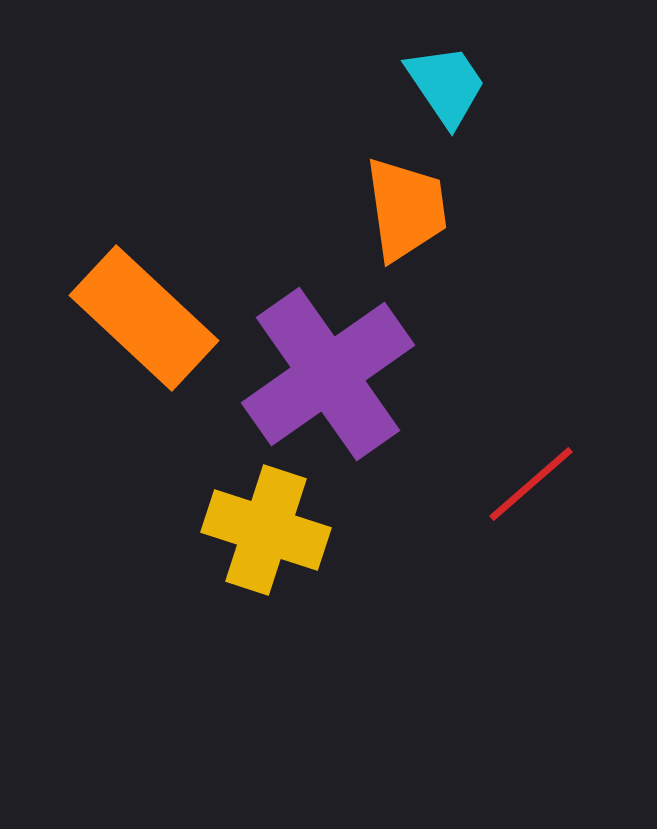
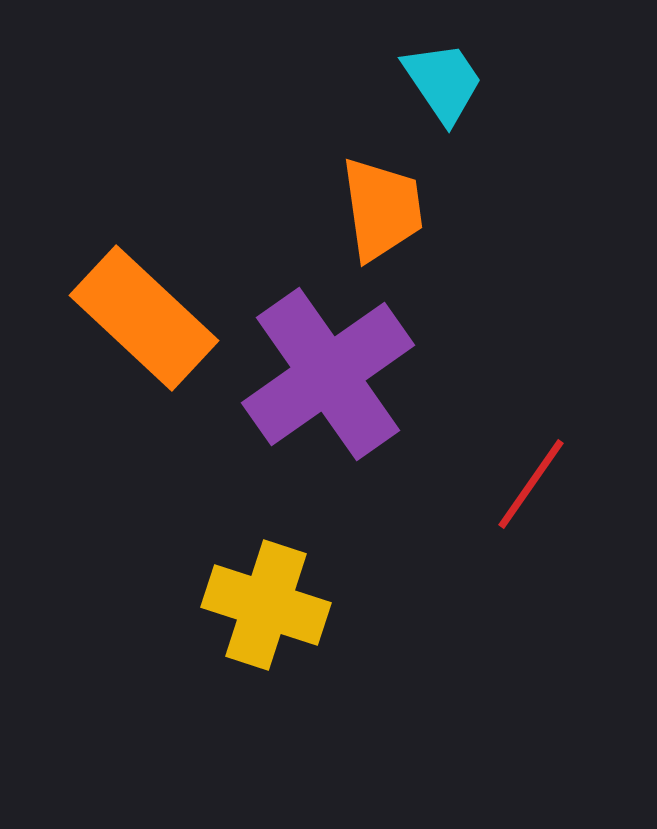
cyan trapezoid: moved 3 px left, 3 px up
orange trapezoid: moved 24 px left
red line: rotated 14 degrees counterclockwise
yellow cross: moved 75 px down
